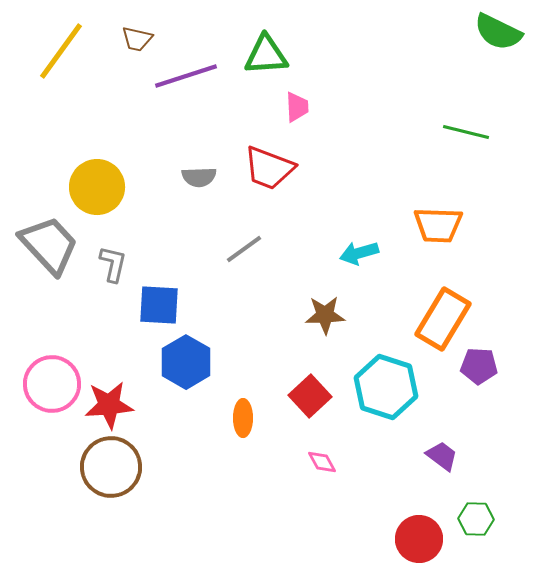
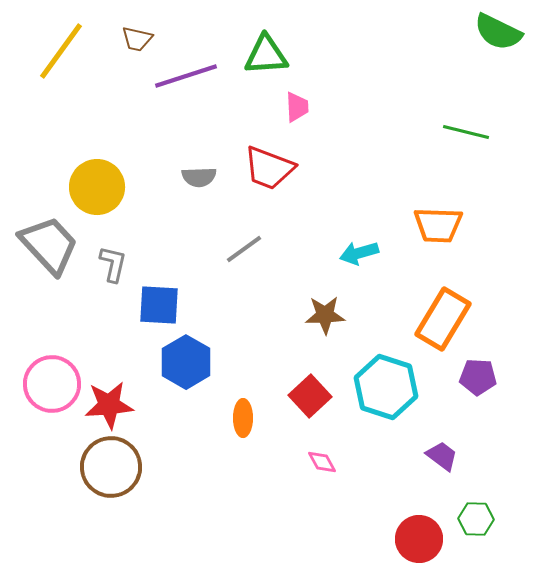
purple pentagon: moved 1 px left, 11 px down
